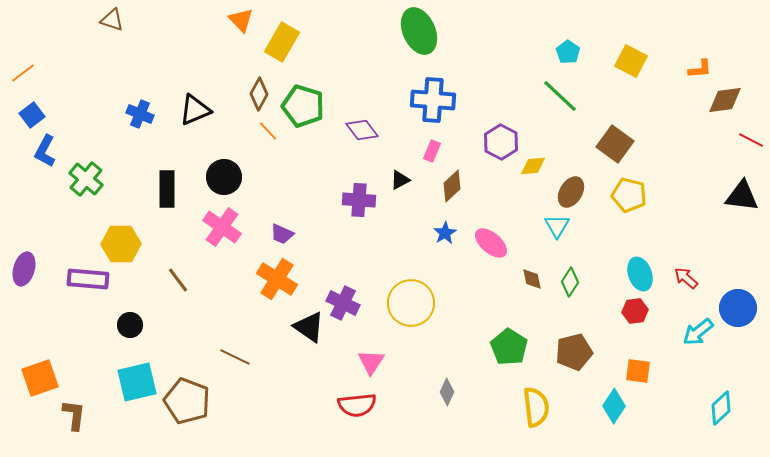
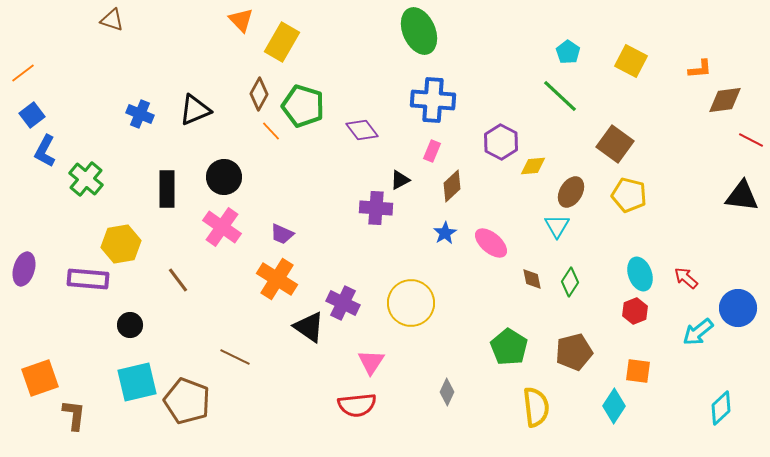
orange line at (268, 131): moved 3 px right
purple cross at (359, 200): moved 17 px right, 8 px down
yellow hexagon at (121, 244): rotated 9 degrees counterclockwise
red hexagon at (635, 311): rotated 15 degrees counterclockwise
